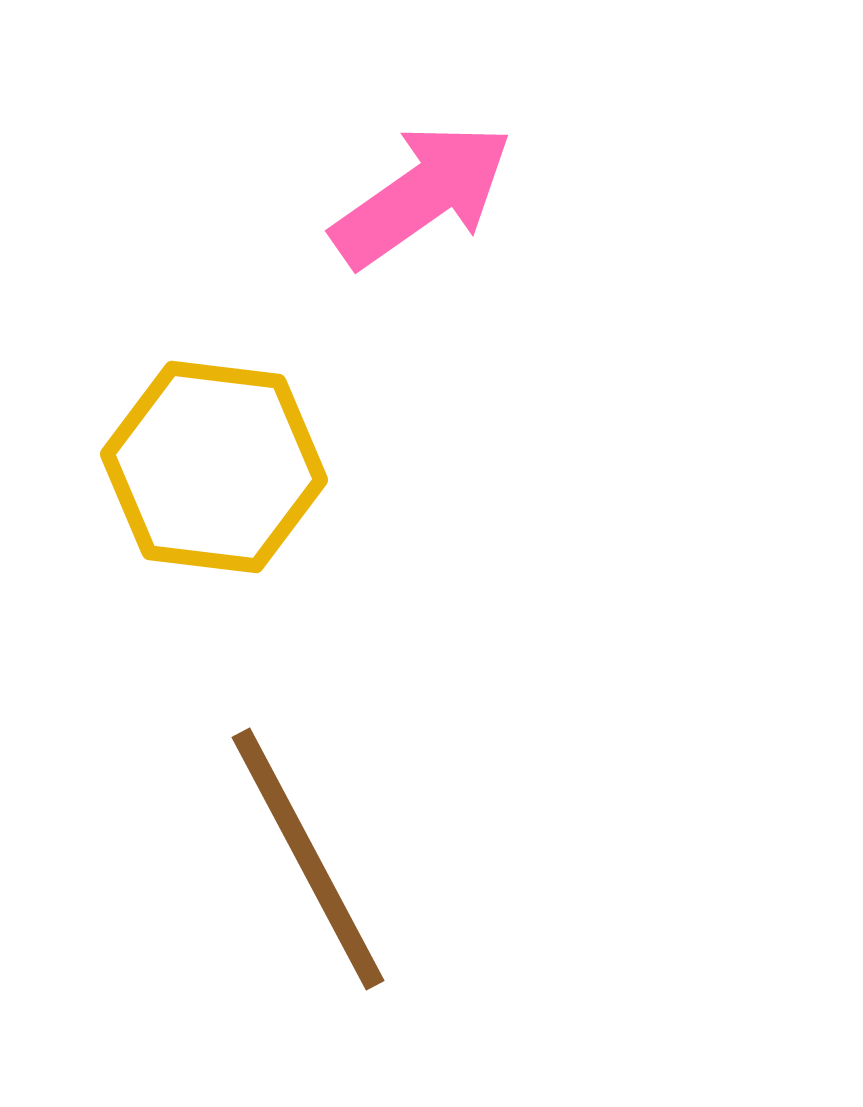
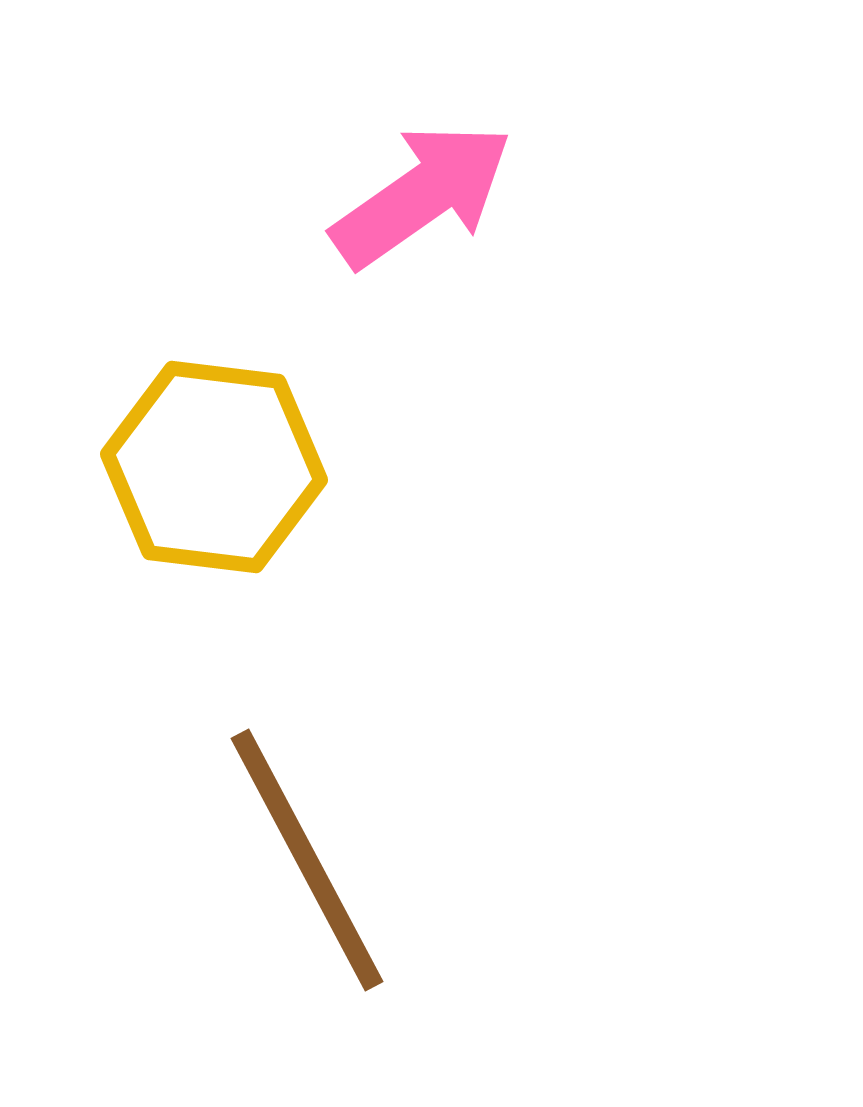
brown line: moved 1 px left, 1 px down
